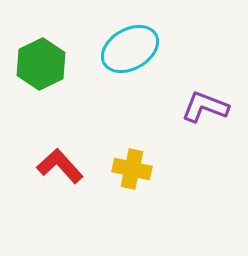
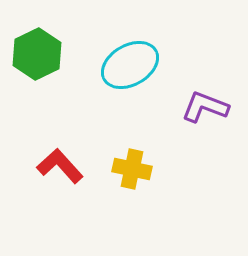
cyan ellipse: moved 16 px down
green hexagon: moved 4 px left, 10 px up
